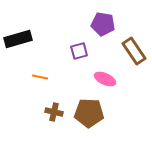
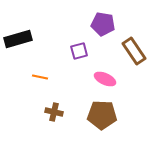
brown pentagon: moved 13 px right, 2 px down
